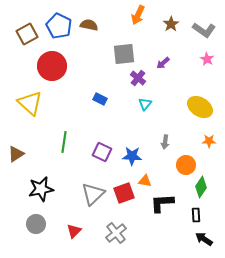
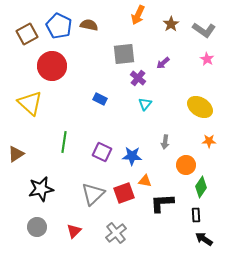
gray circle: moved 1 px right, 3 px down
